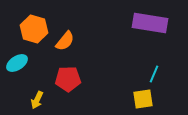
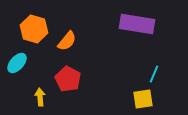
purple rectangle: moved 13 px left, 1 px down
orange semicircle: moved 2 px right
cyan ellipse: rotated 15 degrees counterclockwise
red pentagon: rotated 30 degrees clockwise
yellow arrow: moved 3 px right, 3 px up; rotated 150 degrees clockwise
